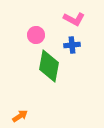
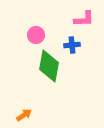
pink L-shape: moved 10 px right; rotated 30 degrees counterclockwise
orange arrow: moved 4 px right, 1 px up
